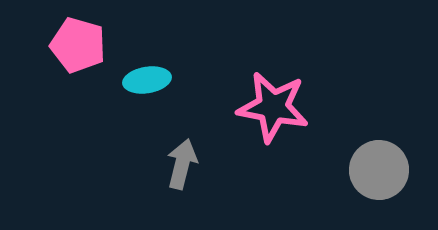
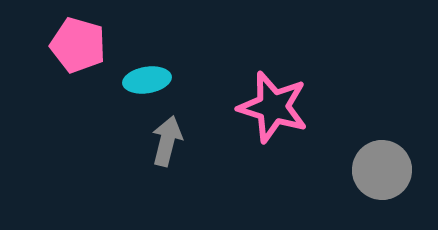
pink star: rotated 6 degrees clockwise
gray arrow: moved 15 px left, 23 px up
gray circle: moved 3 px right
